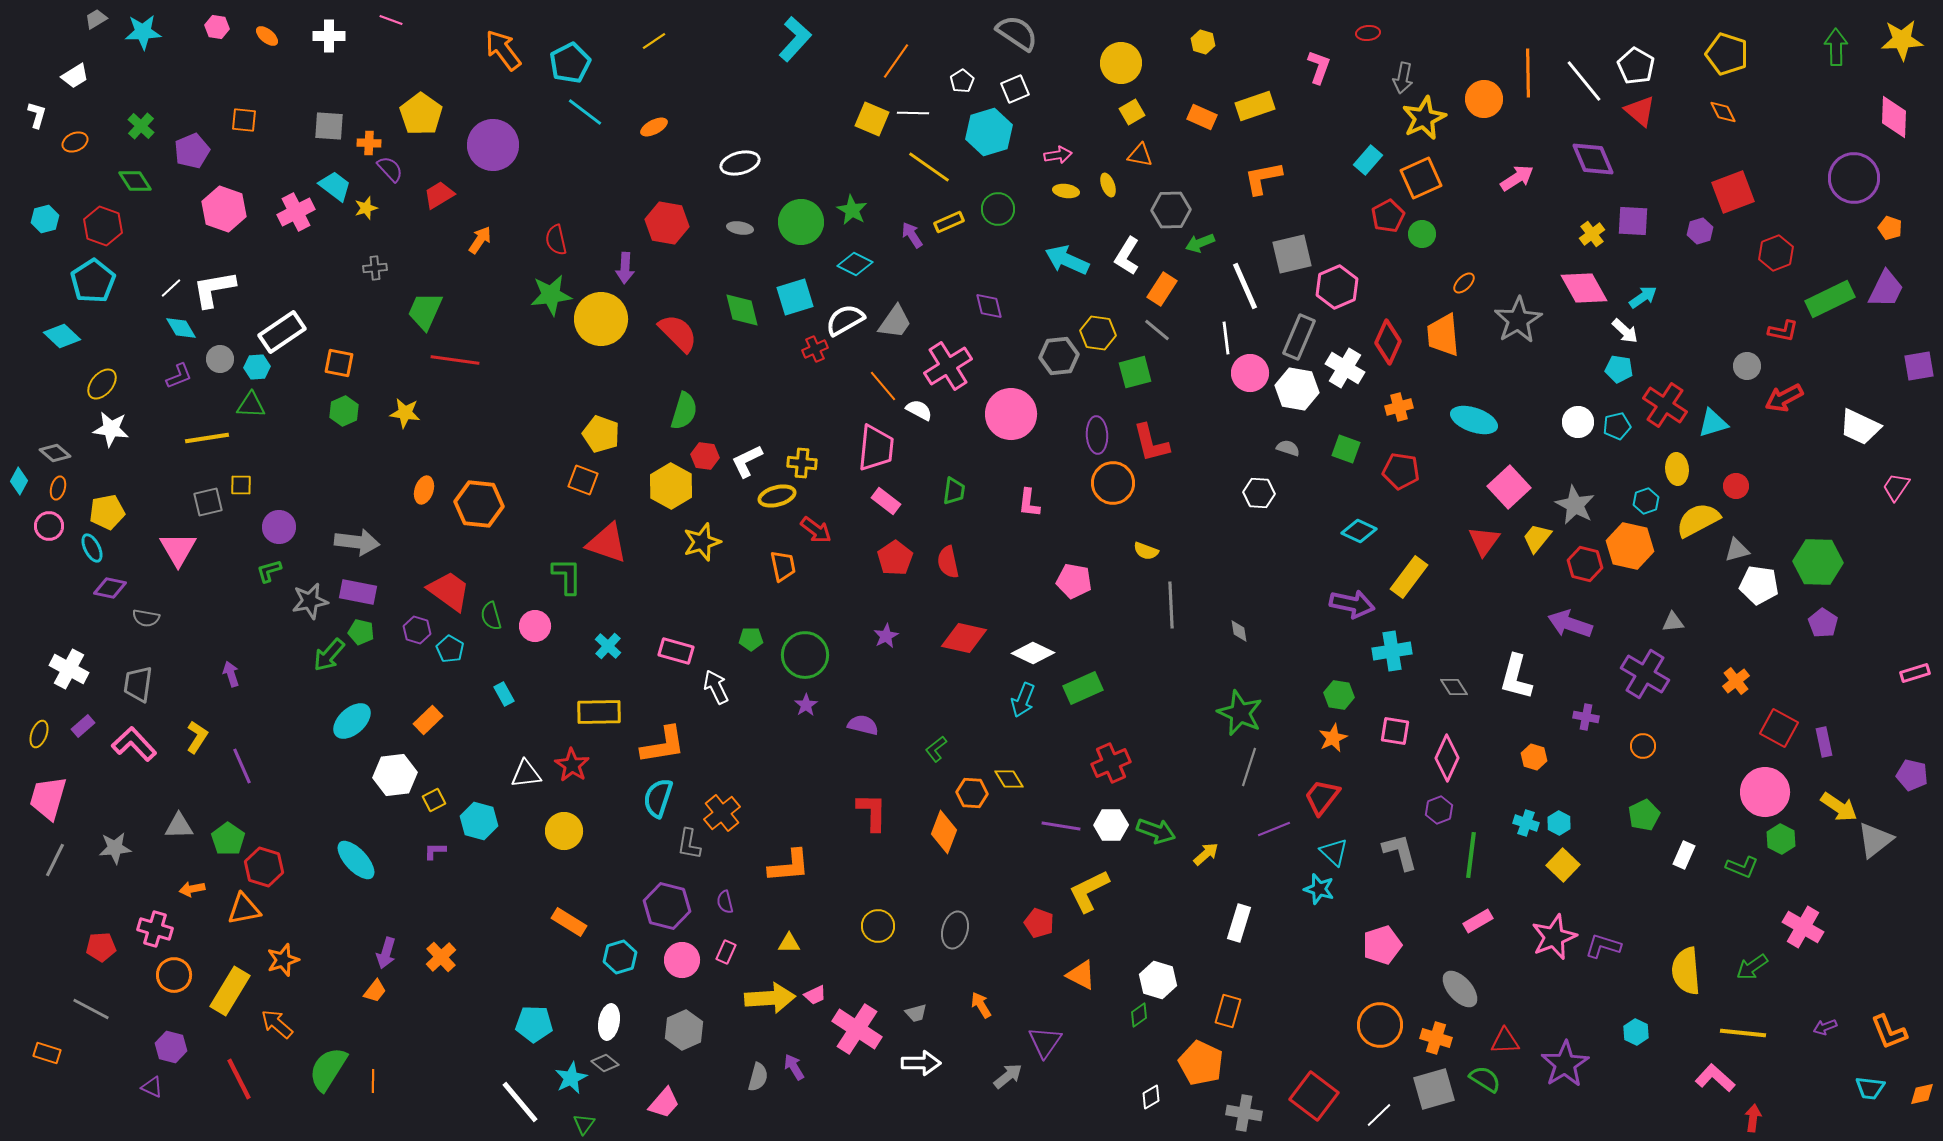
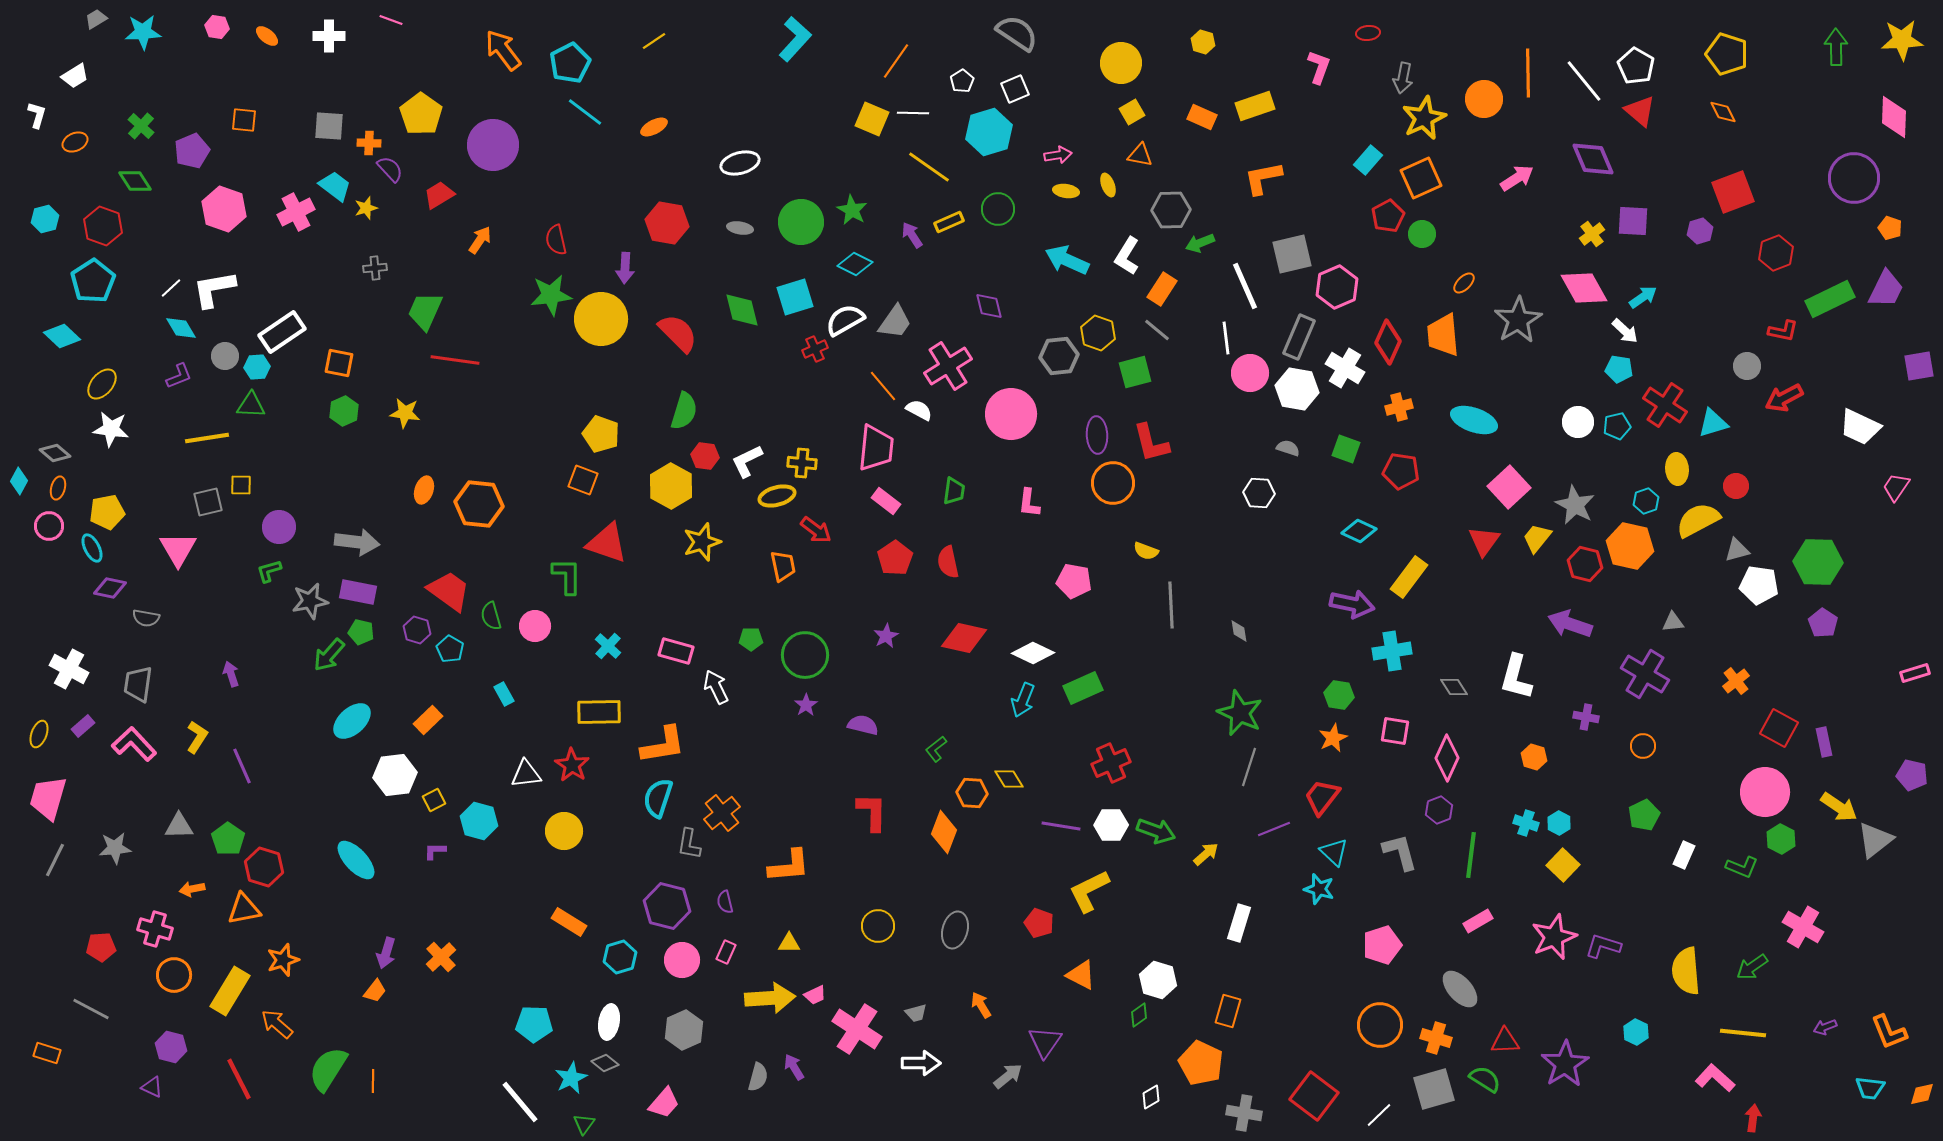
yellow hexagon at (1098, 333): rotated 12 degrees clockwise
gray circle at (220, 359): moved 5 px right, 3 px up
